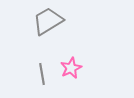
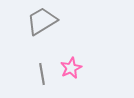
gray trapezoid: moved 6 px left
